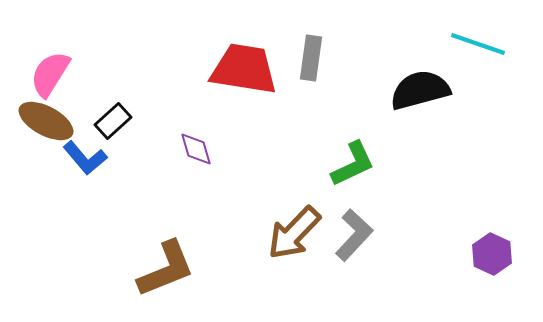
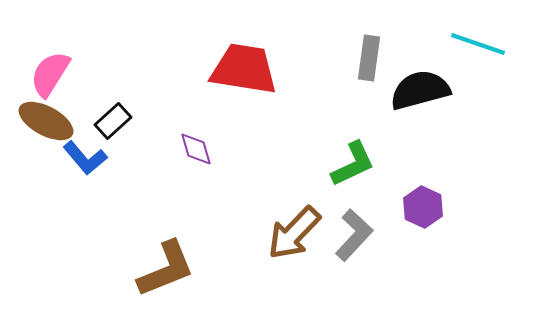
gray rectangle: moved 58 px right
purple hexagon: moved 69 px left, 47 px up
